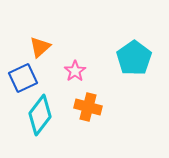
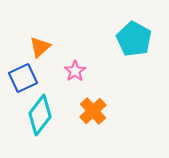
cyan pentagon: moved 19 px up; rotated 8 degrees counterclockwise
orange cross: moved 5 px right, 4 px down; rotated 32 degrees clockwise
